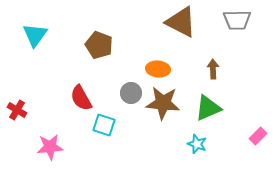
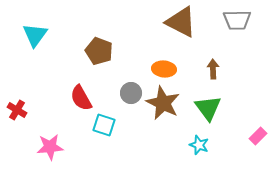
brown pentagon: moved 6 px down
orange ellipse: moved 6 px right
brown star: rotated 20 degrees clockwise
green triangle: rotated 44 degrees counterclockwise
cyan star: moved 2 px right, 1 px down
